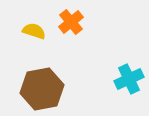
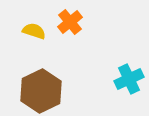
orange cross: moved 1 px left
brown hexagon: moved 1 px left, 2 px down; rotated 15 degrees counterclockwise
